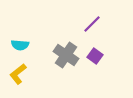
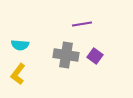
purple line: moved 10 px left; rotated 36 degrees clockwise
gray cross: rotated 25 degrees counterclockwise
yellow L-shape: rotated 15 degrees counterclockwise
